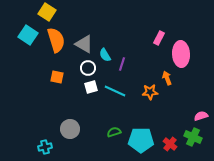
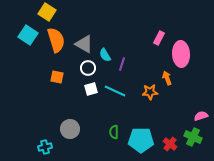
white square: moved 2 px down
green semicircle: rotated 72 degrees counterclockwise
